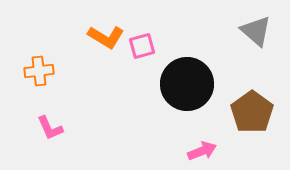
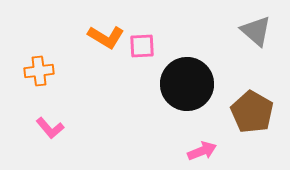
pink square: rotated 12 degrees clockwise
brown pentagon: rotated 6 degrees counterclockwise
pink L-shape: rotated 16 degrees counterclockwise
